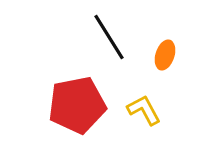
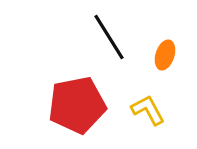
yellow L-shape: moved 4 px right
